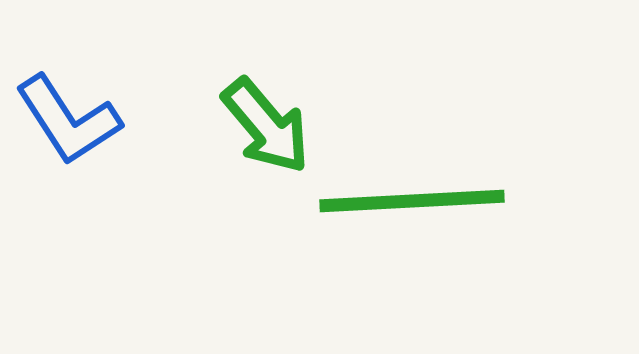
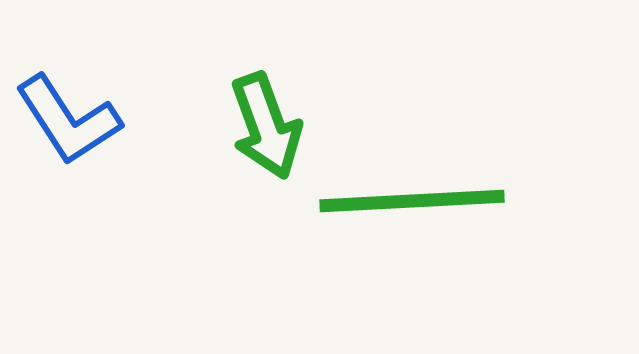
green arrow: rotated 20 degrees clockwise
